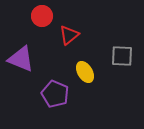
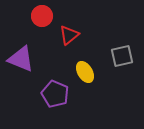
gray square: rotated 15 degrees counterclockwise
